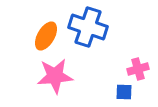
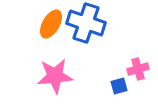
blue cross: moved 2 px left, 4 px up
orange ellipse: moved 5 px right, 12 px up
blue square: moved 5 px left, 6 px up; rotated 18 degrees counterclockwise
